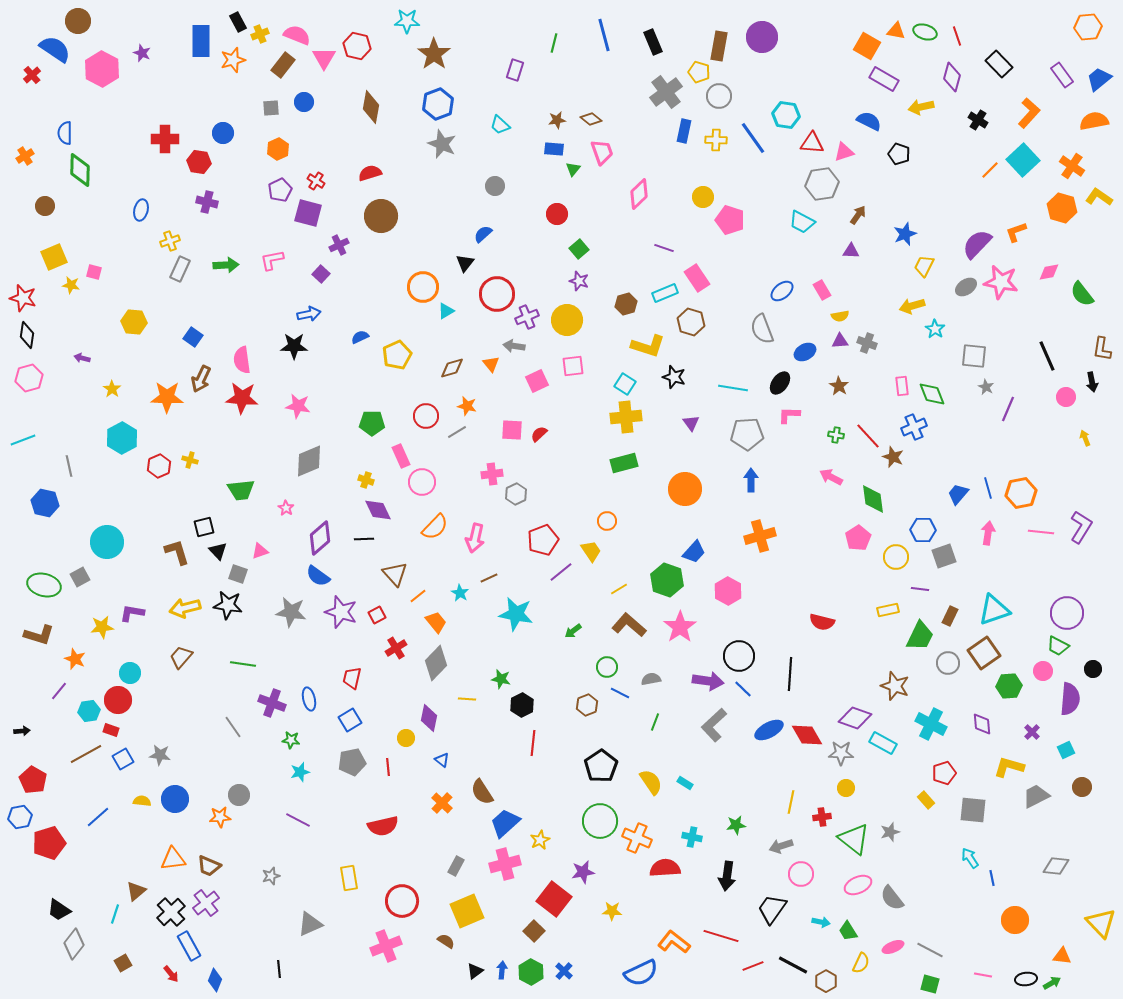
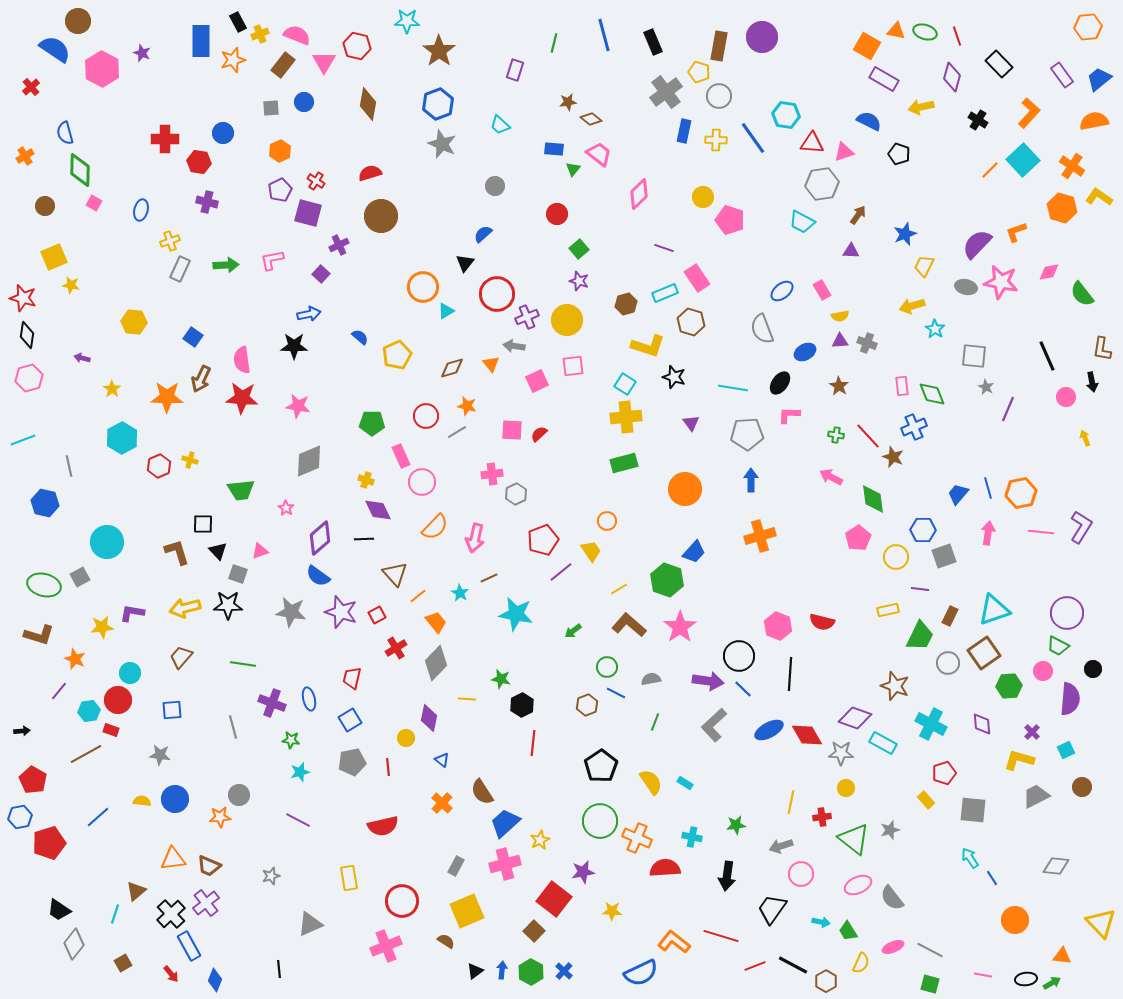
brown star at (434, 54): moved 5 px right, 3 px up
pink triangle at (324, 58): moved 4 px down
red cross at (32, 75): moved 1 px left, 12 px down
brown diamond at (371, 107): moved 3 px left, 3 px up
brown star at (557, 120): moved 11 px right, 18 px up
blue semicircle at (65, 133): rotated 15 degrees counterclockwise
orange hexagon at (278, 149): moved 2 px right, 2 px down
pink trapezoid at (602, 152): moved 3 px left, 2 px down; rotated 32 degrees counterclockwise
pink square at (94, 272): moved 69 px up; rotated 14 degrees clockwise
gray ellipse at (966, 287): rotated 45 degrees clockwise
blue semicircle at (360, 337): rotated 66 degrees clockwise
black square at (204, 527): moved 1 px left, 3 px up; rotated 15 degrees clockwise
pink hexagon at (728, 591): moved 50 px right, 35 px down; rotated 8 degrees counterclockwise
black star at (228, 605): rotated 8 degrees counterclockwise
blue line at (620, 693): moved 4 px left
gray line at (233, 727): rotated 20 degrees clockwise
blue square at (123, 759): moved 49 px right, 49 px up; rotated 25 degrees clockwise
yellow L-shape at (1009, 767): moved 10 px right, 7 px up
gray star at (890, 832): moved 2 px up
blue line at (992, 878): rotated 21 degrees counterclockwise
black cross at (171, 912): moved 2 px down
red line at (753, 966): moved 2 px right
